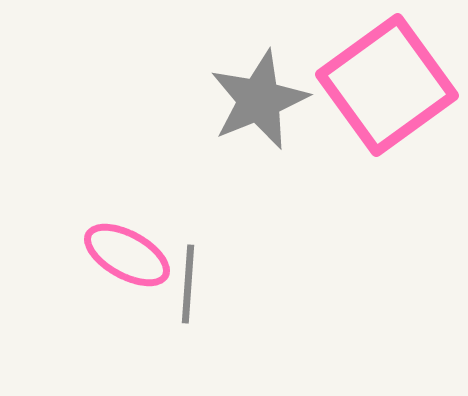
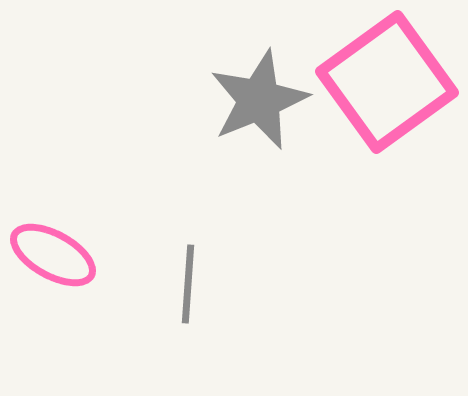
pink square: moved 3 px up
pink ellipse: moved 74 px left
